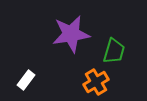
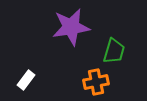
purple star: moved 7 px up
orange cross: rotated 20 degrees clockwise
